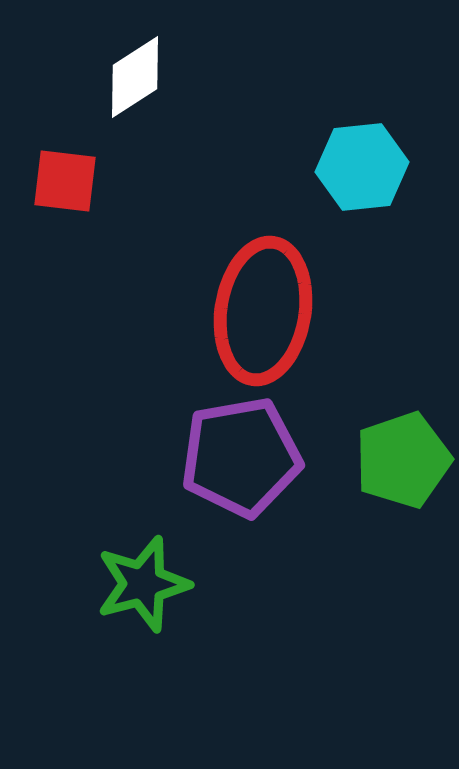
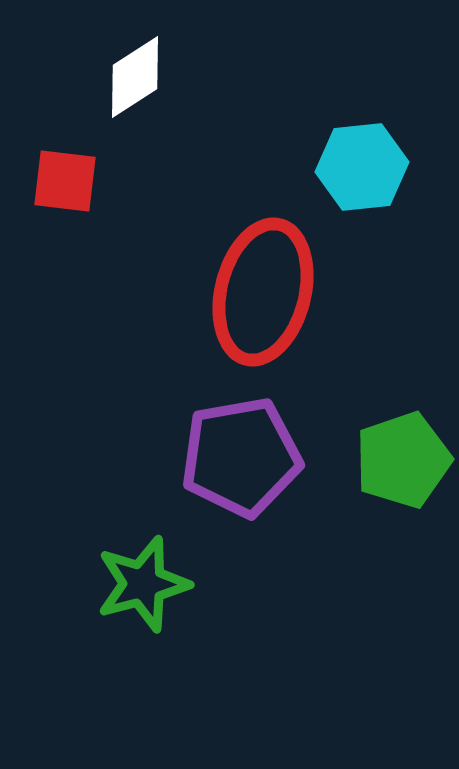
red ellipse: moved 19 px up; rotated 5 degrees clockwise
